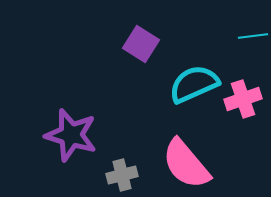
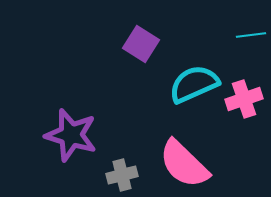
cyan line: moved 2 px left, 1 px up
pink cross: moved 1 px right
pink semicircle: moved 2 px left; rotated 6 degrees counterclockwise
